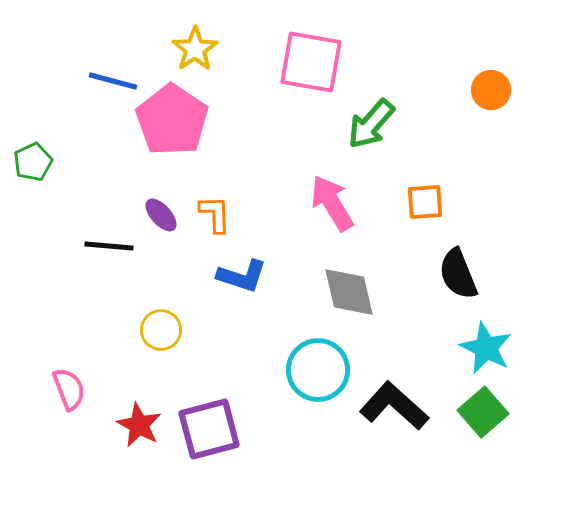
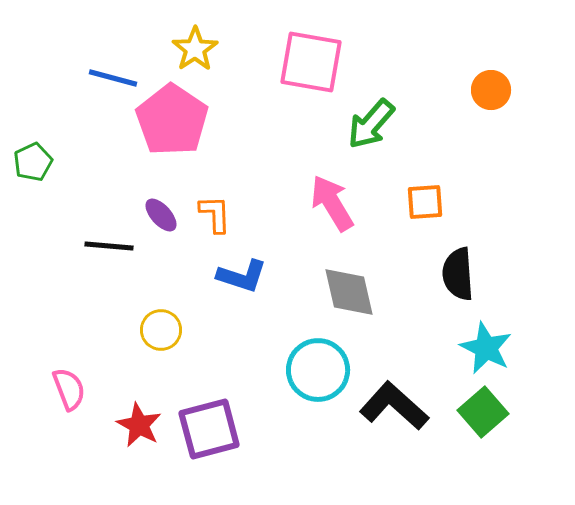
blue line: moved 3 px up
black semicircle: rotated 18 degrees clockwise
